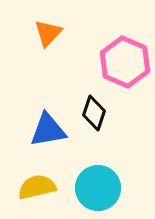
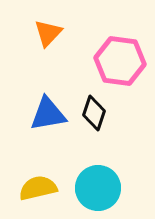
pink hexagon: moved 5 px left, 1 px up; rotated 15 degrees counterclockwise
blue triangle: moved 16 px up
yellow semicircle: moved 1 px right, 1 px down
